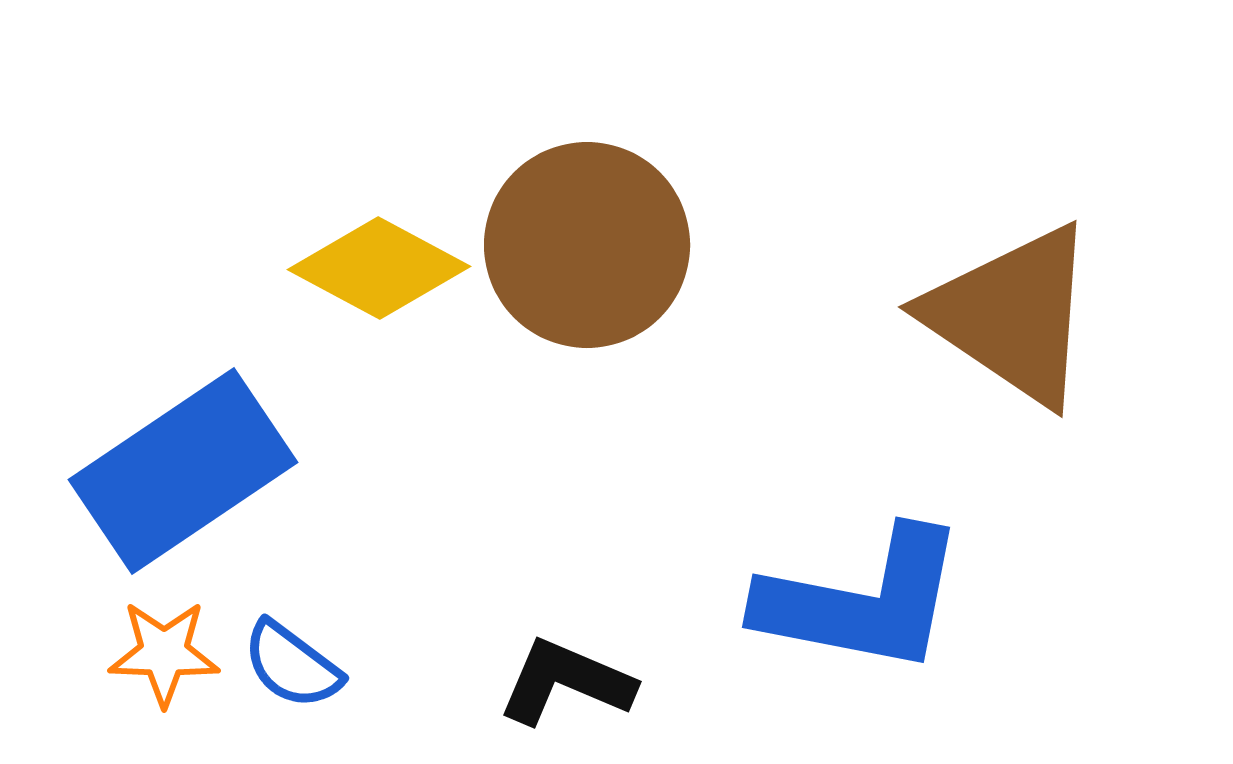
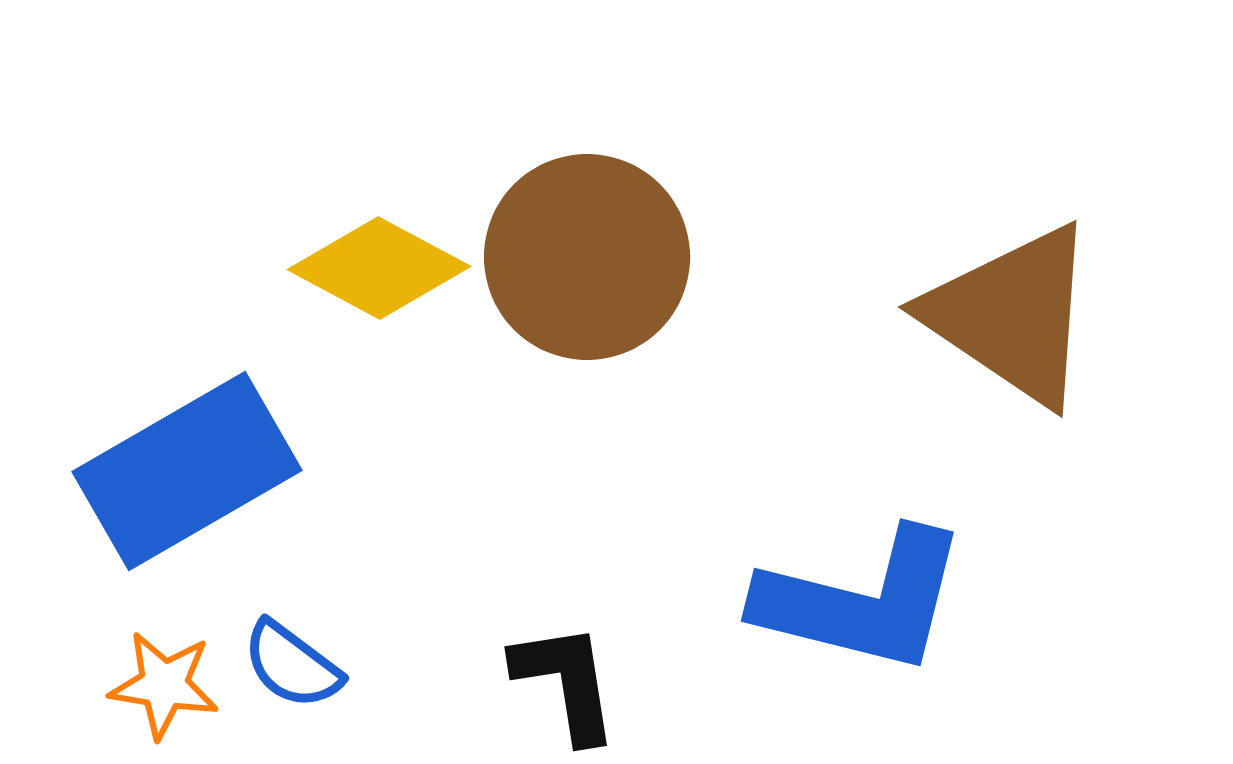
brown circle: moved 12 px down
blue rectangle: moved 4 px right; rotated 4 degrees clockwise
blue L-shape: rotated 3 degrees clockwise
orange star: moved 32 px down; rotated 7 degrees clockwise
black L-shape: rotated 58 degrees clockwise
